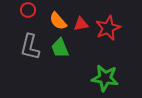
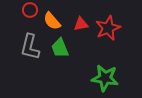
red circle: moved 2 px right
orange semicircle: moved 6 px left
